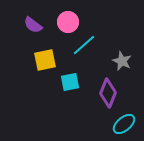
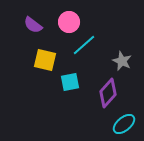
pink circle: moved 1 px right
yellow square: rotated 25 degrees clockwise
purple diamond: rotated 20 degrees clockwise
